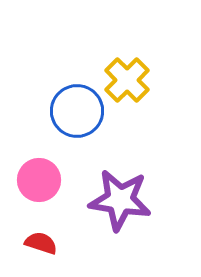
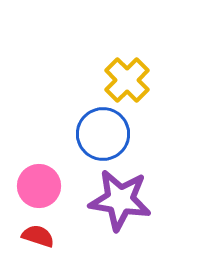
blue circle: moved 26 px right, 23 px down
pink circle: moved 6 px down
red semicircle: moved 3 px left, 7 px up
